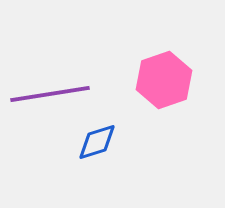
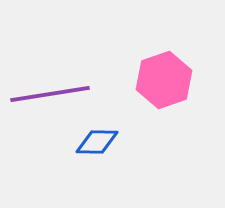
blue diamond: rotated 18 degrees clockwise
